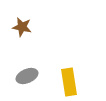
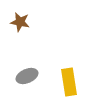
brown star: moved 2 px left, 5 px up
